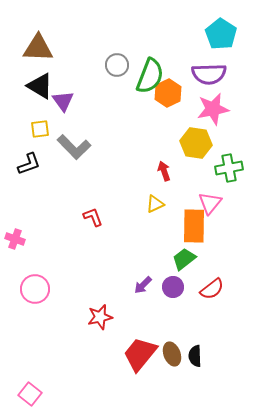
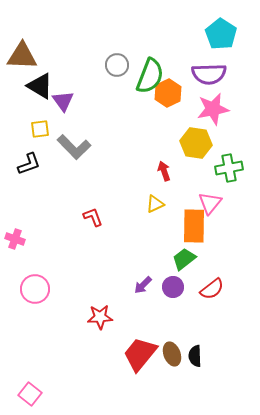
brown triangle: moved 16 px left, 8 px down
red star: rotated 10 degrees clockwise
